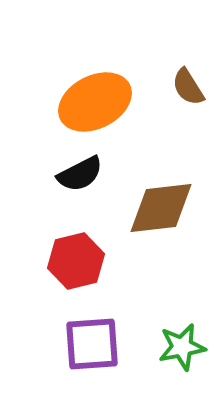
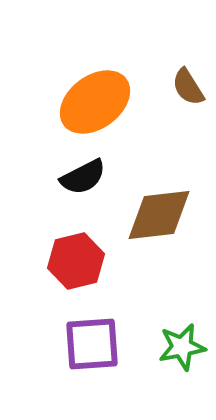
orange ellipse: rotated 10 degrees counterclockwise
black semicircle: moved 3 px right, 3 px down
brown diamond: moved 2 px left, 7 px down
